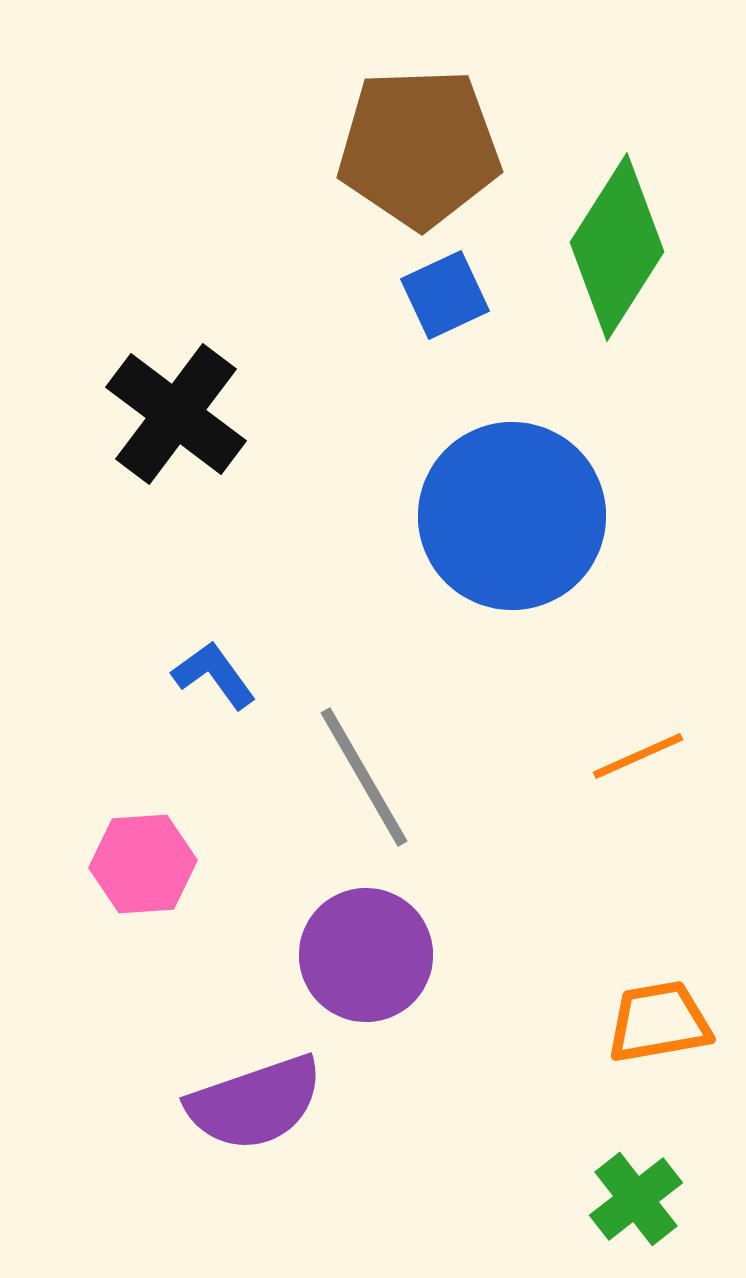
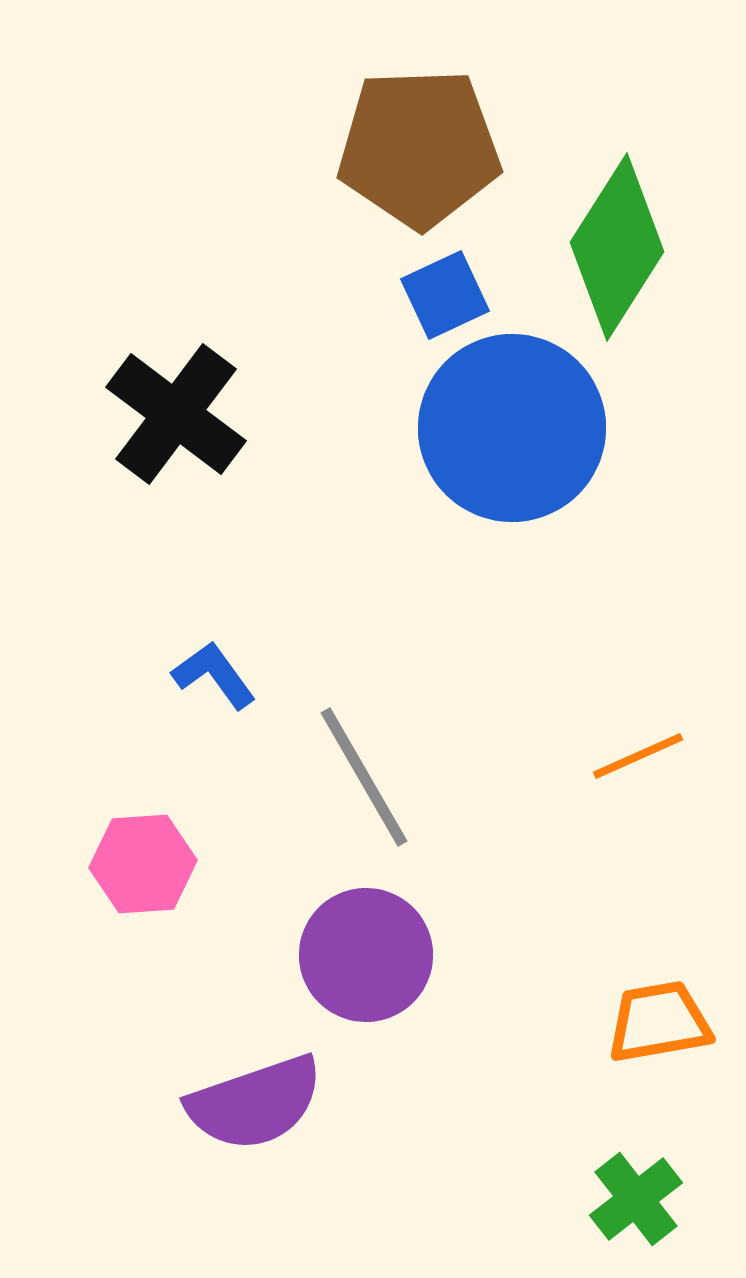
blue circle: moved 88 px up
